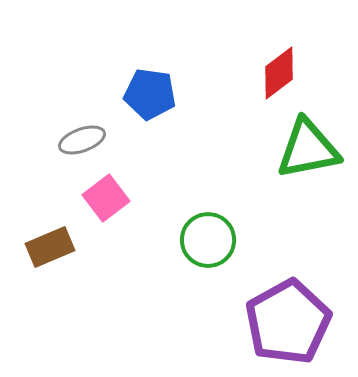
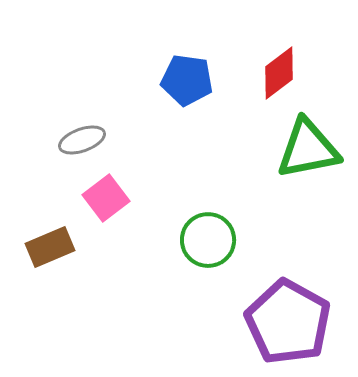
blue pentagon: moved 37 px right, 14 px up
purple pentagon: rotated 14 degrees counterclockwise
